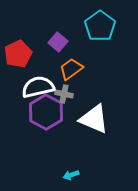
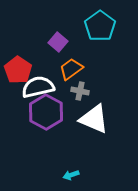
red pentagon: moved 16 px down; rotated 12 degrees counterclockwise
gray cross: moved 16 px right, 3 px up
